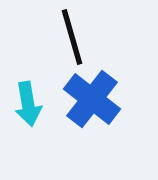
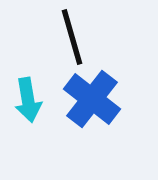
cyan arrow: moved 4 px up
